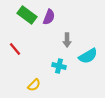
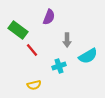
green rectangle: moved 9 px left, 15 px down
red line: moved 17 px right, 1 px down
cyan cross: rotated 32 degrees counterclockwise
yellow semicircle: rotated 32 degrees clockwise
